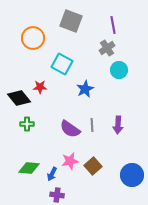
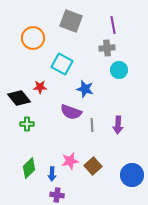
gray cross: rotated 28 degrees clockwise
blue star: rotated 30 degrees counterclockwise
purple semicircle: moved 1 px right, 17 px up; rotated 15 degrees counterclockwise
green diamond: rotated 50 degrees counterclockwise
blue arrow: rotated 24 degrees counterclockwise
